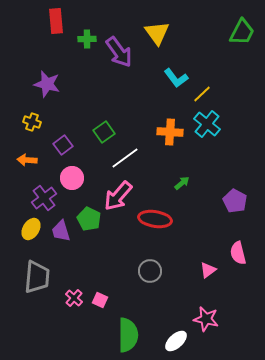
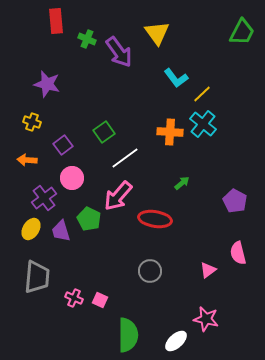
green cross: rotated 24 degrees clockwise
cyan cross: moved 4 px left
pink cross: rotated 18 degrees counterclockwise
